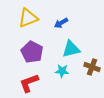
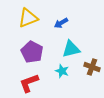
cyan star: rotated 16 degrees clockwise
